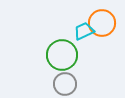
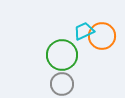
orange circle: moved 13 px down
gray circle: moved 3 px left
